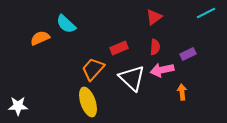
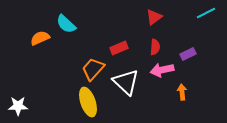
white triangle: moved 6 px left, 4 px down
